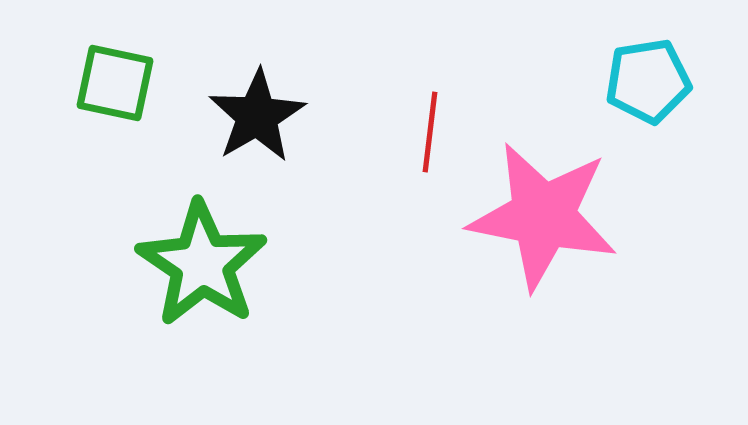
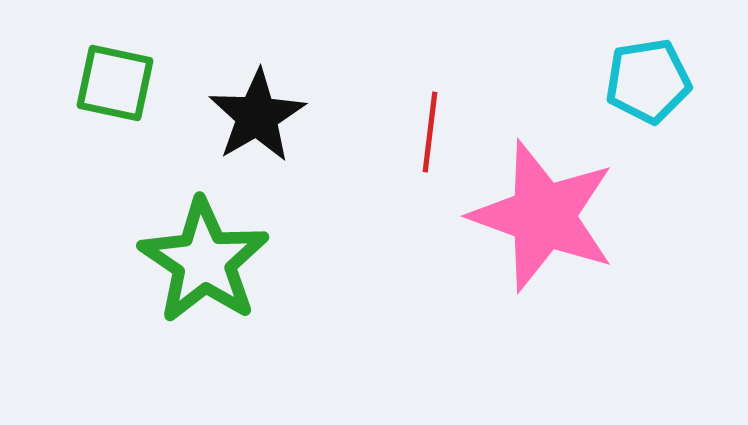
pink star: rotated 9 degrees clockwise
green star: moved 2 px right, 3 px up
